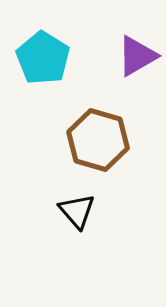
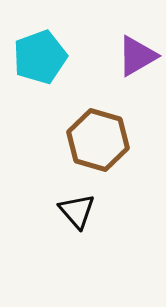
cyan pentagon: moved 3 px left, 1 px up; rotated 20 degrees clockwise
